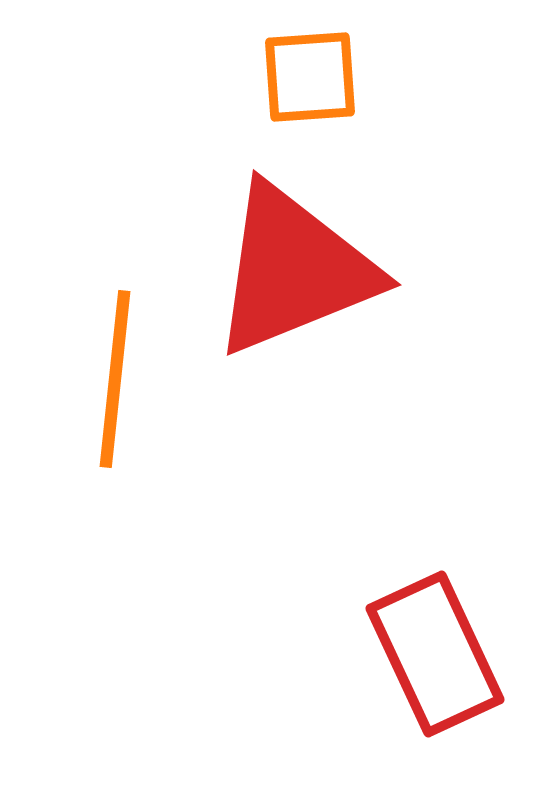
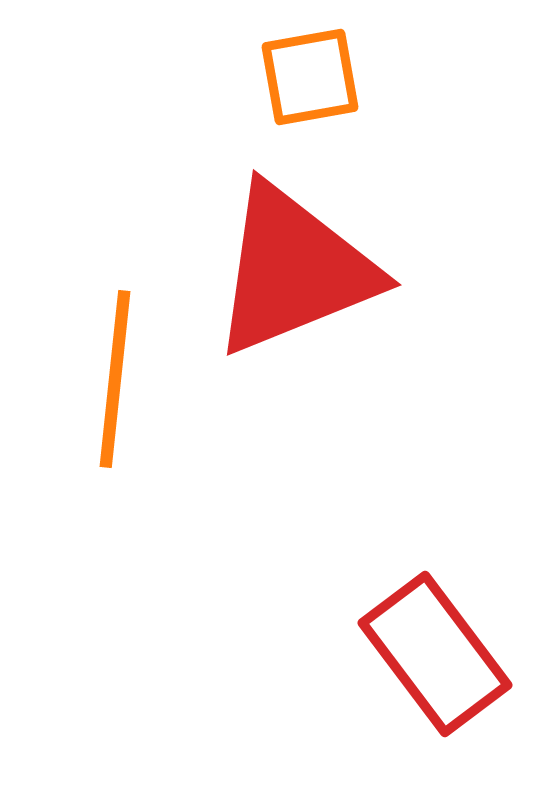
orange square: rotated 6 degrees counterclockwise
red rectangle: rotated 12 degrees counterclockwise
